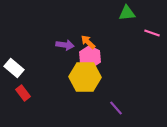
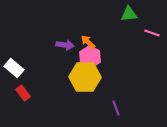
green triangle: moved 2 px right, 1 px down
purple line: rotated 21 degrees clockwise
